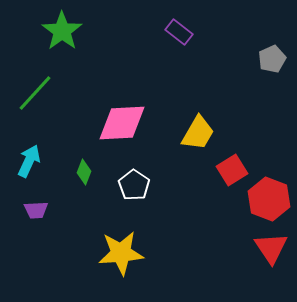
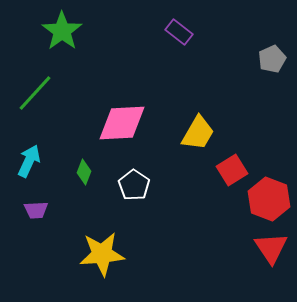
yellow star: moved 19 px left, 1 px down
